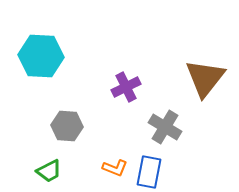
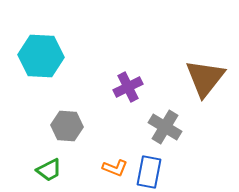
purple cross: moved 2 px right
green trapezoid: moved 1 px up
